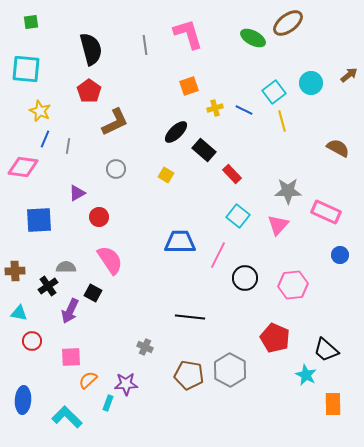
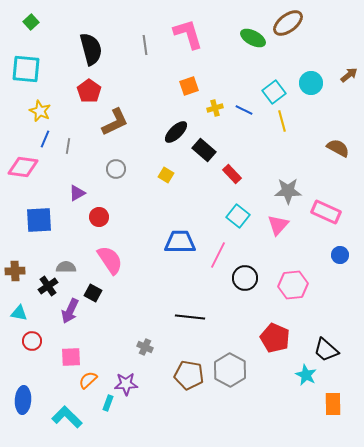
green square at (31, 22): rotated 35 degrees counterclockwise
